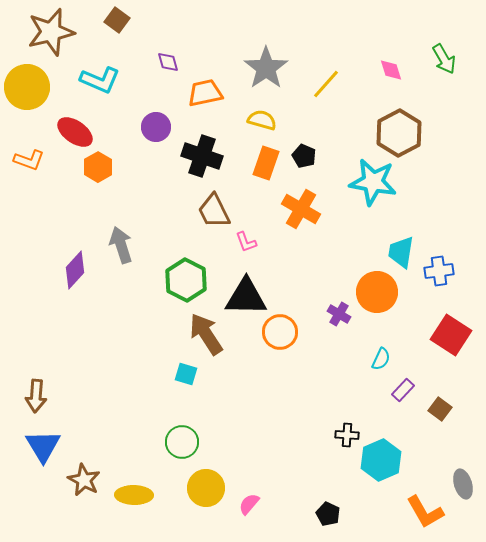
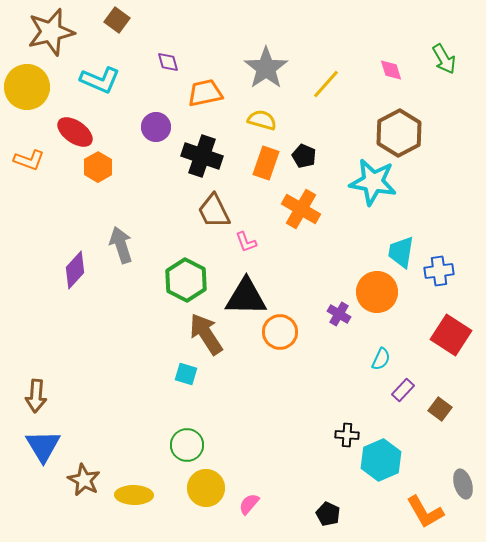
green circle at (182, 442): moved 5 px right, 3 px down
